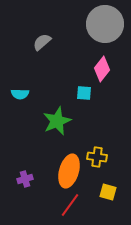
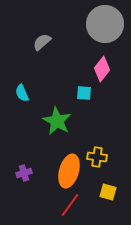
cyan semicircle: moved 2 px right, 1 px up; rotated 66 degrees clockwise
green star: rotated 20 degrees counterclockwise
purple cross: moved 1 px left, 6 px up
